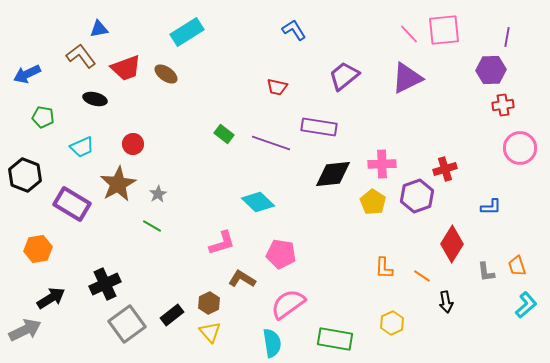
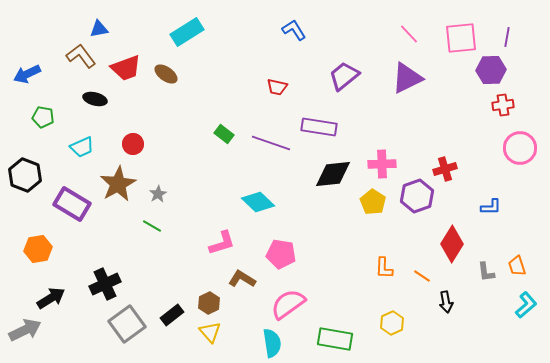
pink square at (444, 30): moved 17 px right, 8 px down
